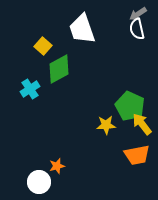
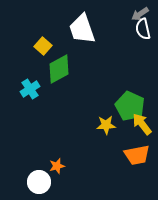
gray arrow: moved 2 px right
white semicircle: moved 6 px right
